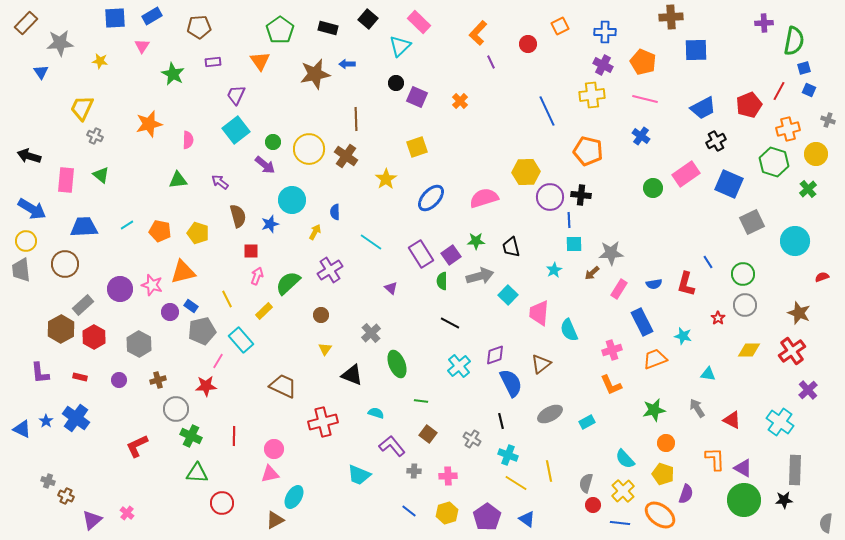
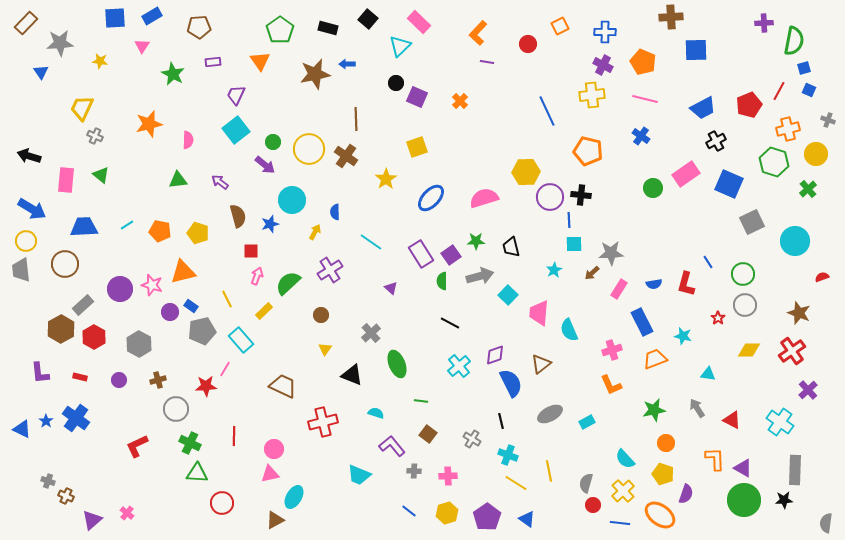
purple line at (491, 62): moved 4 px left; rotated 56 degrees counterclockwise
pink line at (218, 361): moved 7 px right, 8 px down
green cross at (191, 436): moved 1 px left, 7 px down
